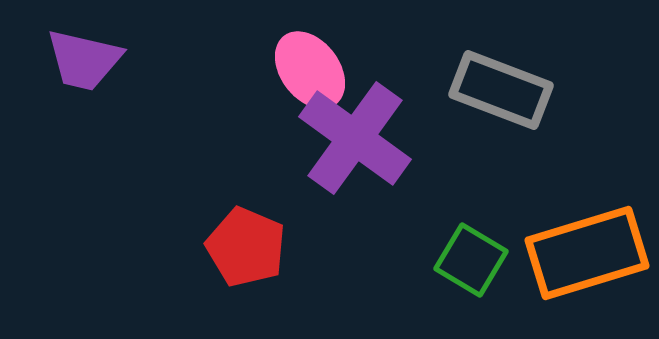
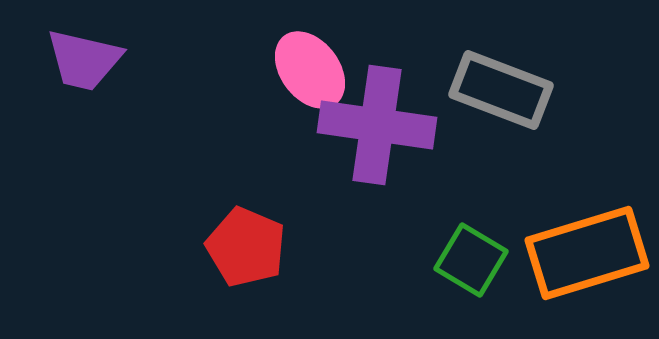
purple cross: moved 22 px right, 13 px up; rotated 28 degrees counterclockwise
